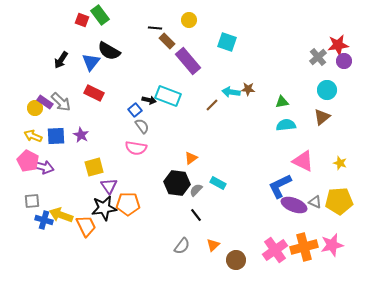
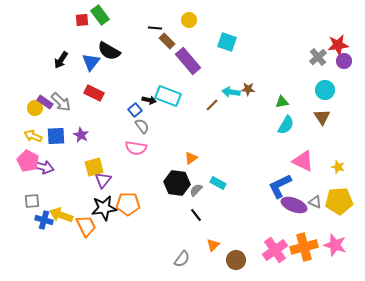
red square at (82, 20): rotated 24 degrees counterclockwise
cyan circle at (327, 90): moved 2 px left
brown triangle at (322, 117): rotated 24 degrees counterclockwise
cyan semicircle at (286, 125): rotated 126 degrees clockwise
yellow star at (340, 163): moved 2 px left, 4 px down
purple triangle at (109, 186): moved 6 px left, 6 px up; rotated 12 degrees clockwise
pink star at (332, 245): moved 3 px right; rotated 30 degrees clockwise
gray semicircle at (182, 246): moved 13 px down
